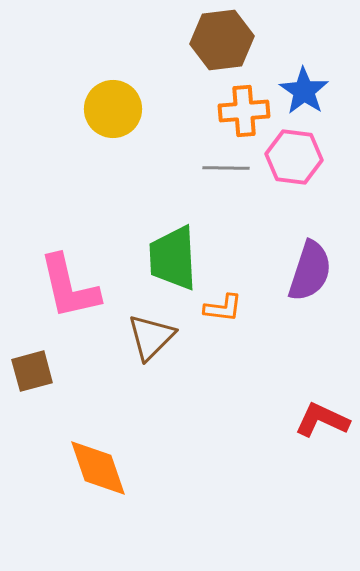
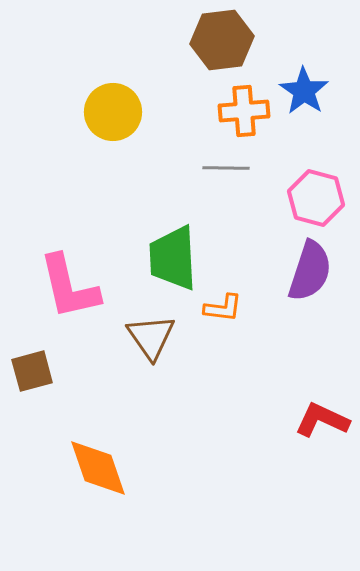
yellow circle: moved 3 px down
pink hexagon: moved 22 px right, 41 px down; rotated 8 degrees clockwise
brown triangle: rotated 20 degrees counterclockwise
